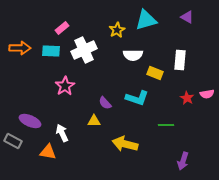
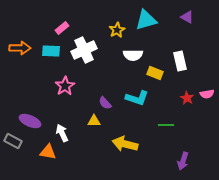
white rectangle: moved 1 px down; rotated 18 degrees counterclockwise
